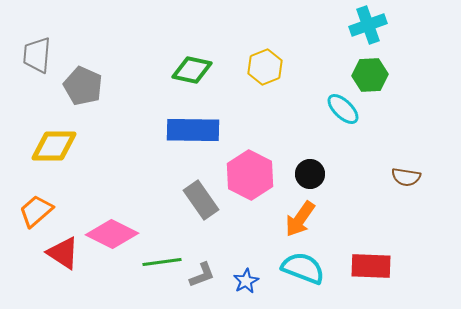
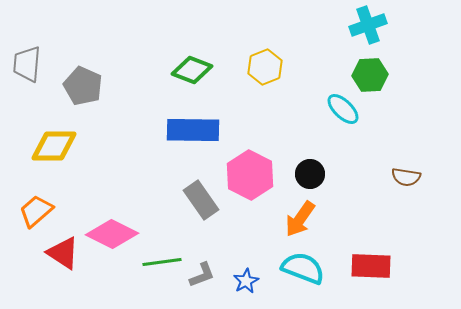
gray trapezoid: moved 10 px left, 9 px down
green diamond: rotated 9 degrees clockwise
